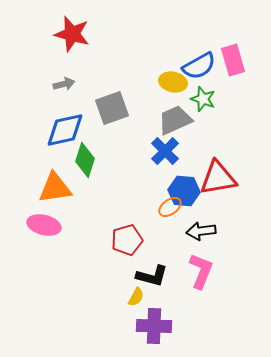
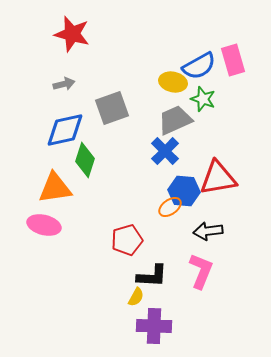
black arrow: moved 7 px right
black L-shape: rotated 12 degrees counterclockwise
